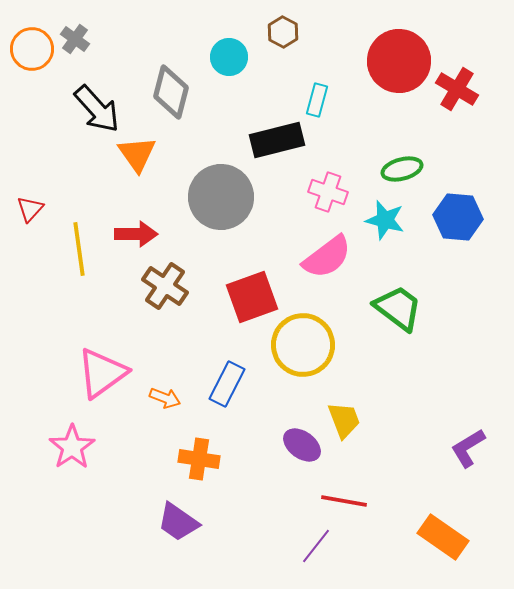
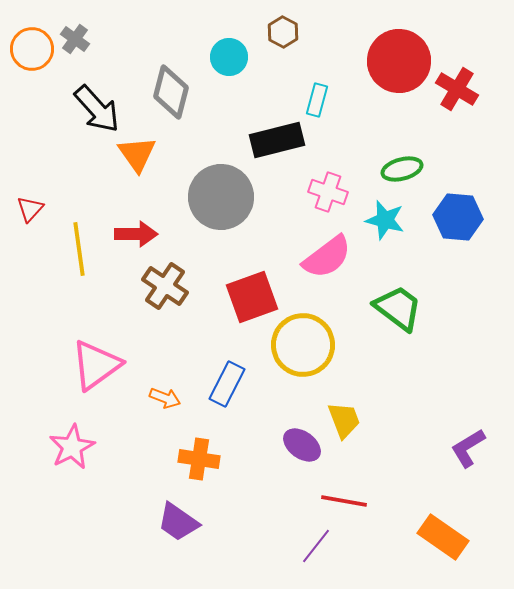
pink triangle: moved 6 px left, 8 px up
pink star: rotated 6 degrees clockwise
